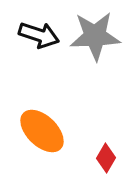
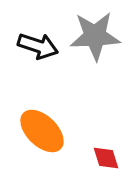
black arrow: moved 1 px left, 11 px down
red diamond: rotated 48 degrees counterclockwise
